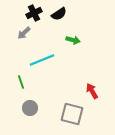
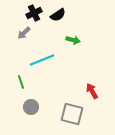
black semicircle: moved 1 px left, 1 px down
gray circle: moved 1 px right, 1 px up
